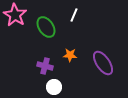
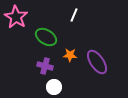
pink star: moved 1 px right, 2 px down
green ellipse: moved 10 px down; rotated 25 degrees counterclockwise
purple ellipse: moved 6 px left, 1 px up
